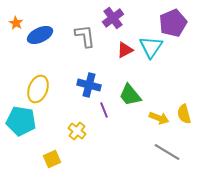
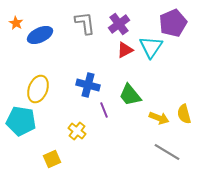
purple cross: moved 6 px right, 6 px down
gray L-shape: moved 13 px up
blue cross: moved 1 px left
